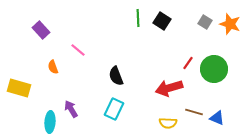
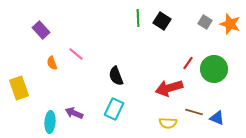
pink line: moved 2 px left, 4 px down
orange semicircle: moved 1 px left, 4 px up
yellow rectangle: rotated 55 degrees clockwise
purple arrow: moved 3 px right, 4 px down; rotated 36 degrees counterclockwise
